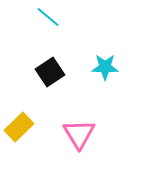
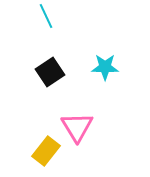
cyan line: moved 2 px left, 1 px up; rotated 25 degrees clockwise
yellow rectangle: moved 27 px right, 24 px down; rotated 8 degrees counterclockwise
pink triangle: moved 2 px left, 7 px up
